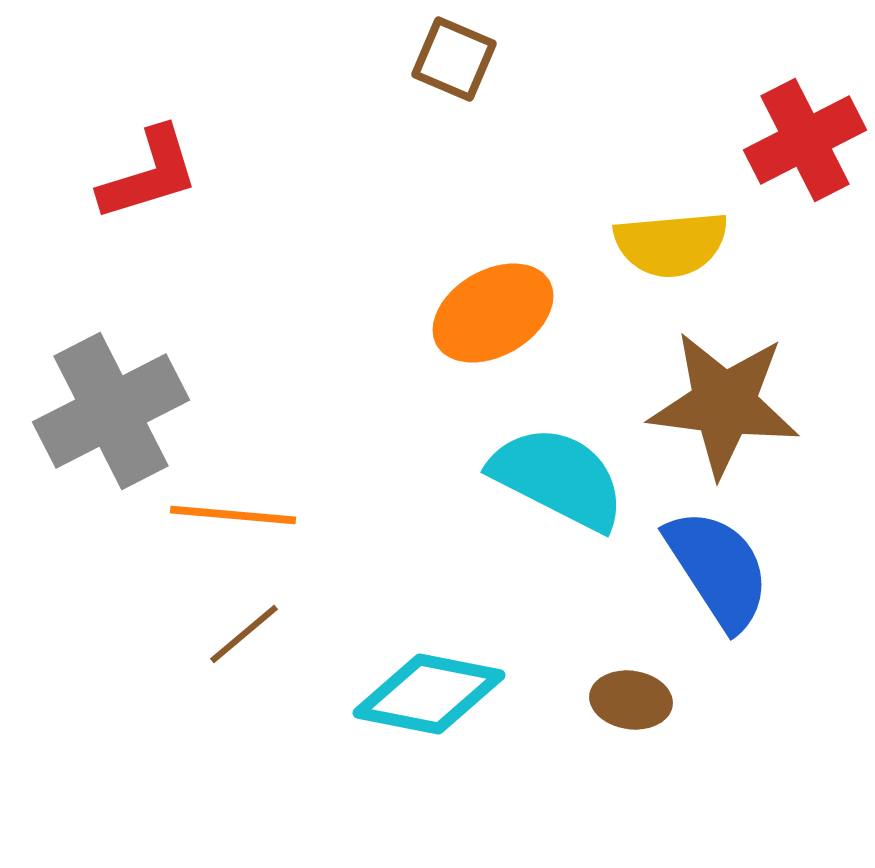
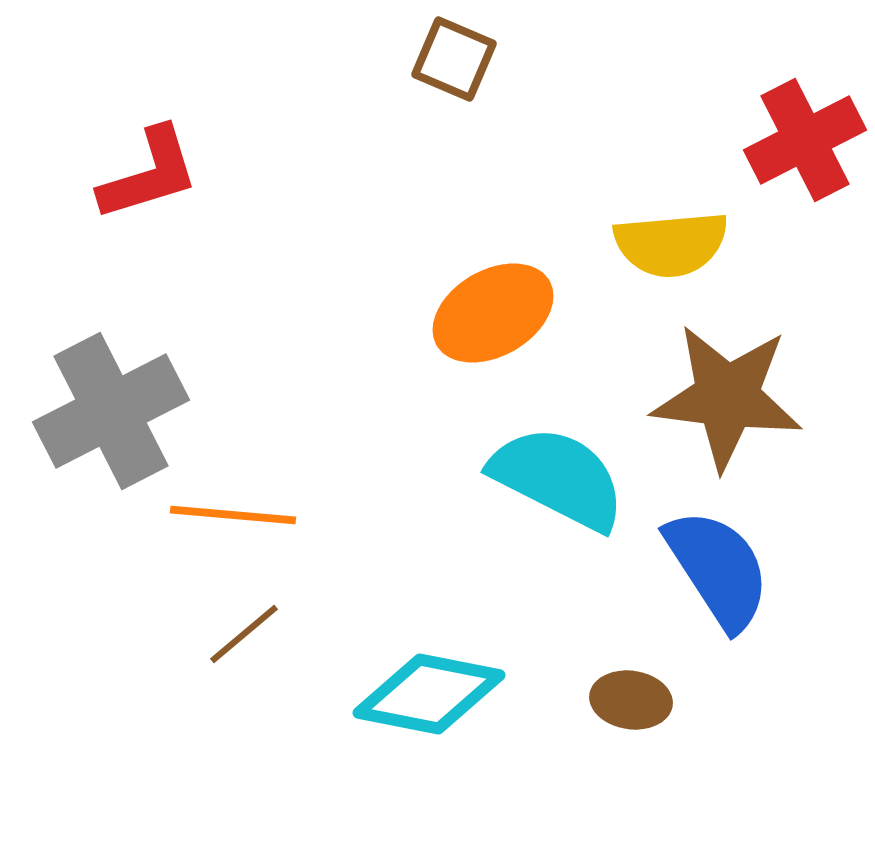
brown star: moved 3 px right, 7 px up
